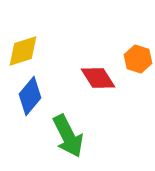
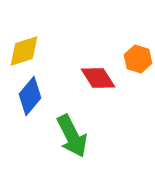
yellow diamond: moved 1 px right
green arrow: moved 4 px right
